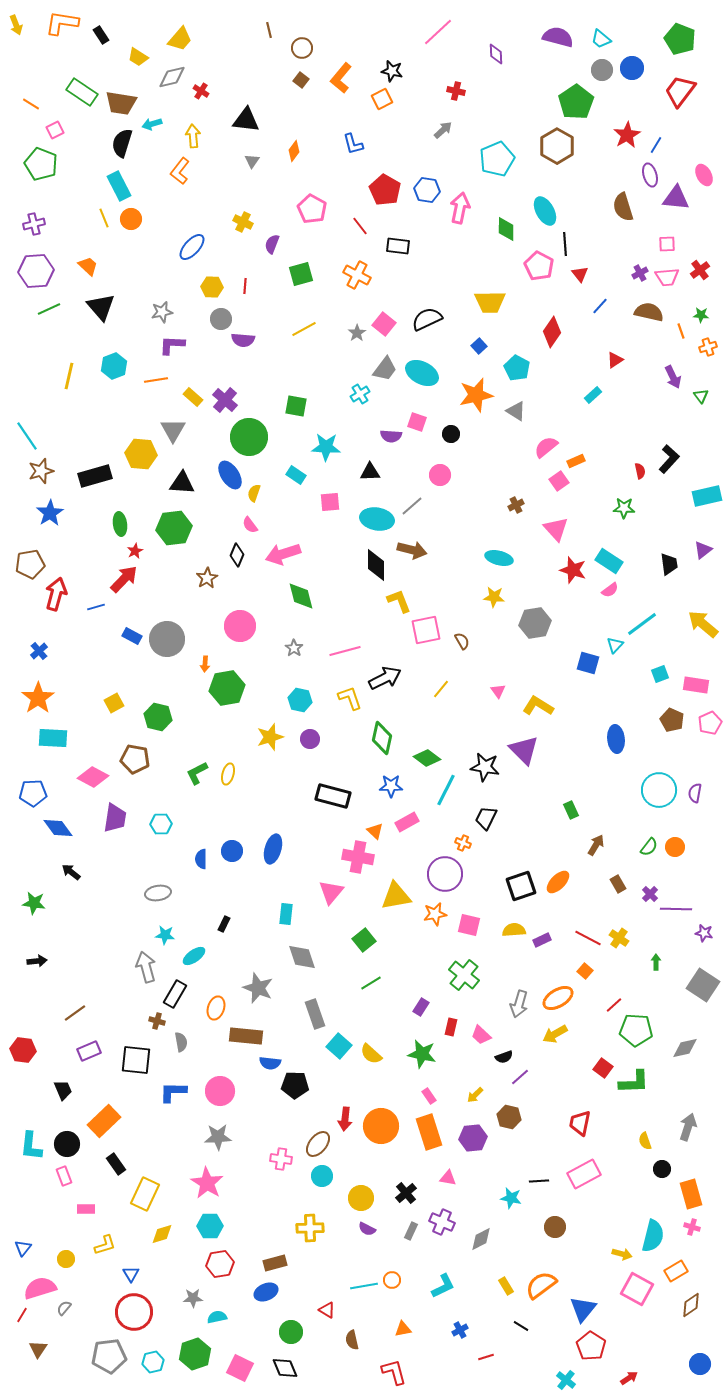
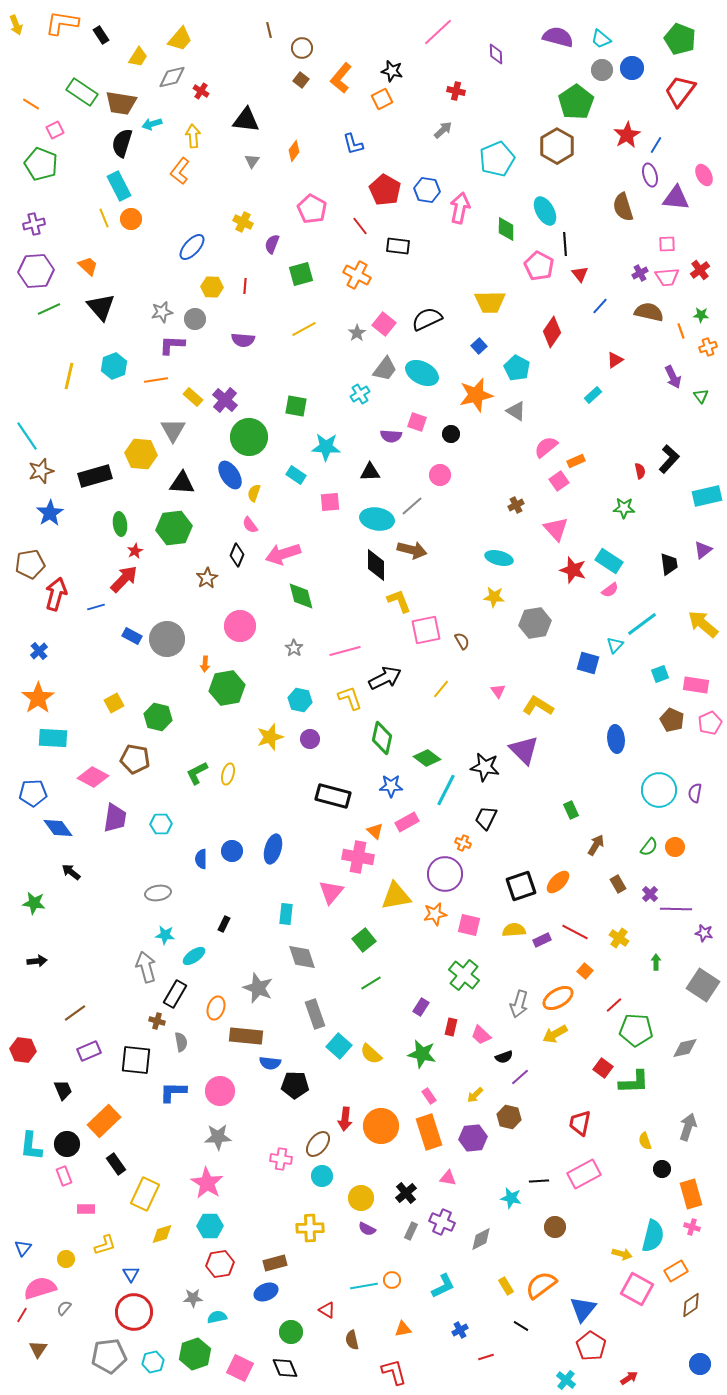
yellow trapezoid at (138, 57): rotated 90 degrees counterclockwise
gray circle at (221, 319): moved 26 px left
red line at (588, 938): moved 13 px left, 6 px up
